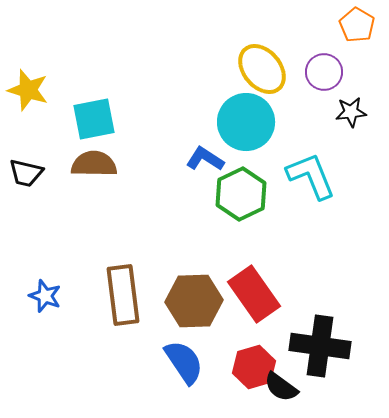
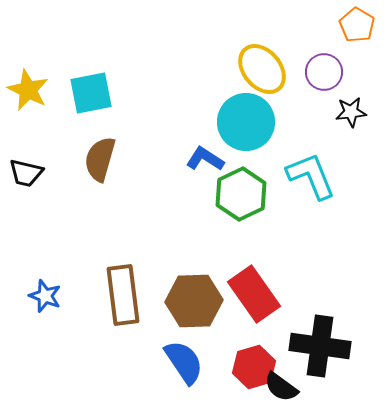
yellow star: rotated 9 degrees clockwise
cyan square: moved 3 px left, 26 px up
brown semicircle: moved 6 px right, 5 px up; rotated 75 degrees counterclockwise
